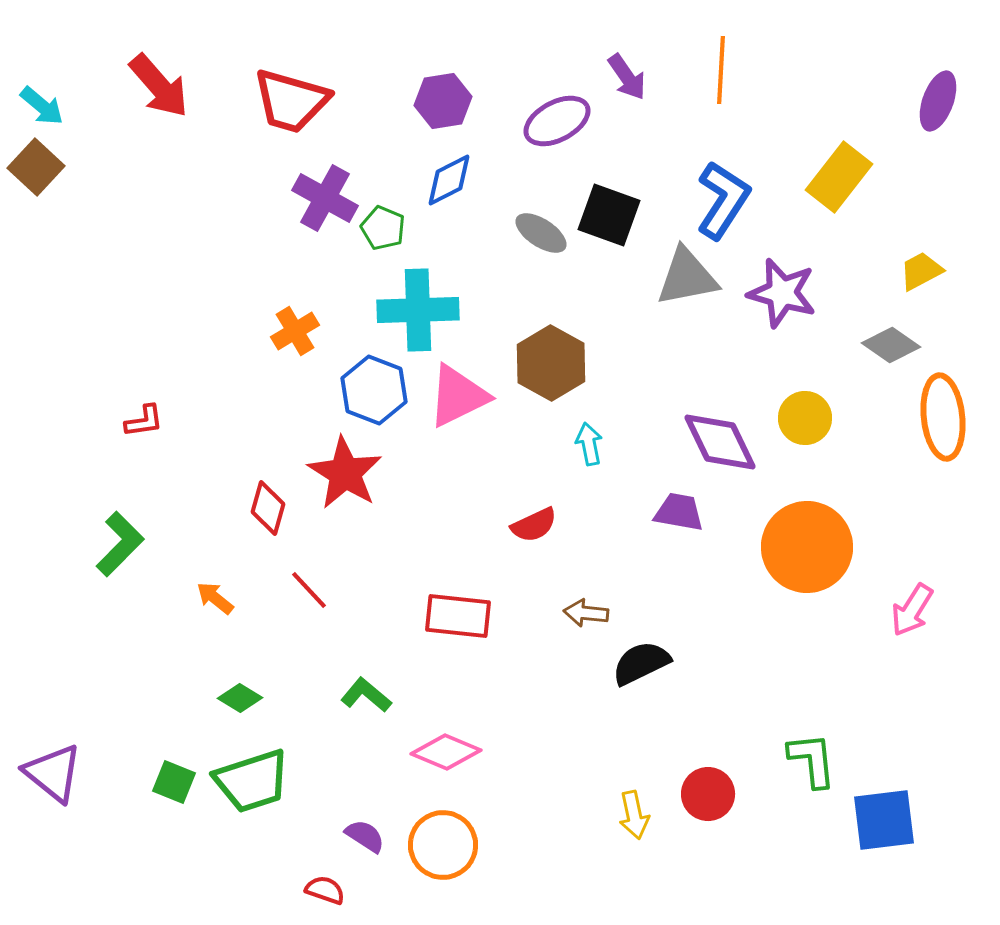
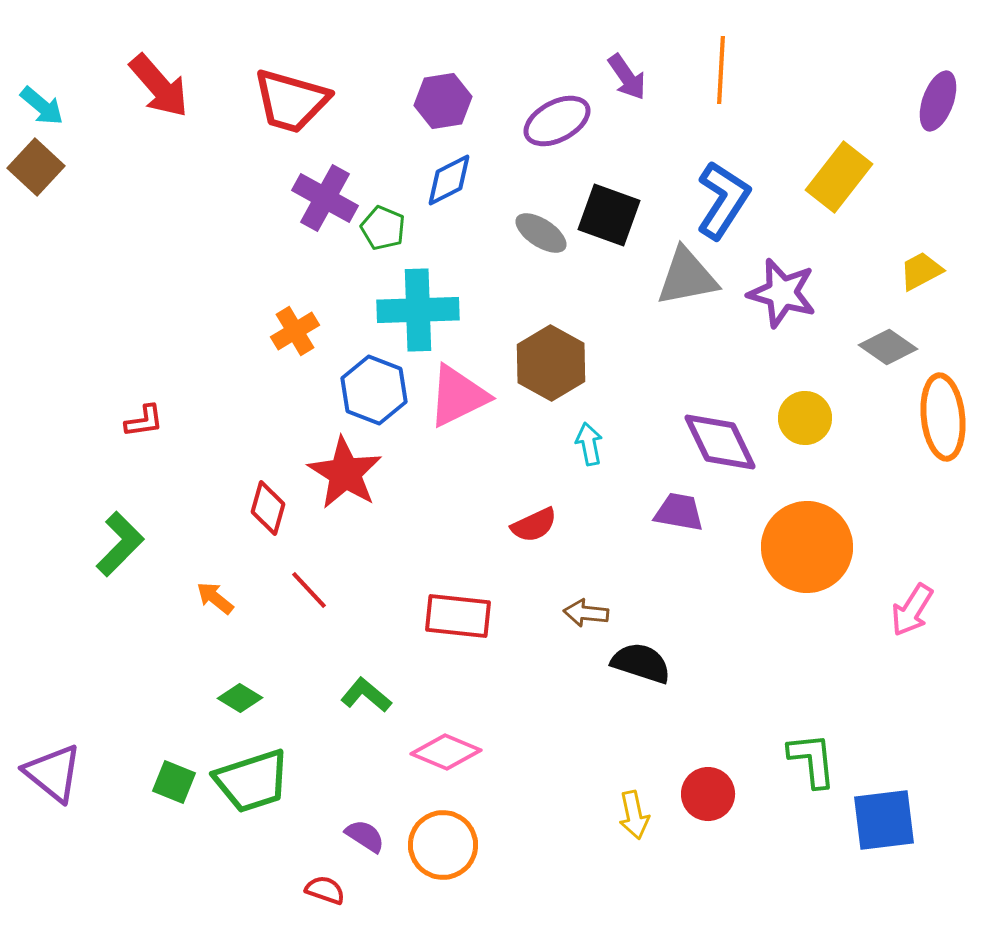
gray diamond at (891, 345): moved 3 px left, 2 px down
black semicircle at (641, 663): rotated 44 degrees clockwise
